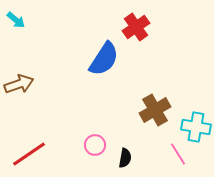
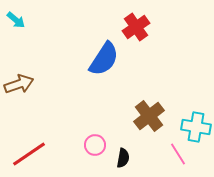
brown cross: moved 6 px left, 6 px down; rotated 8 degrees counterclockwise
black semicircle: moved 2 px left
